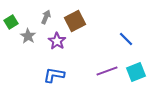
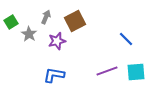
gray star: moved 1 px right, 2 px up
purple star: rotated 24 degrees clockwise
cyan square: rotated 18 degrees clockwise
